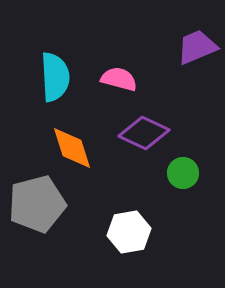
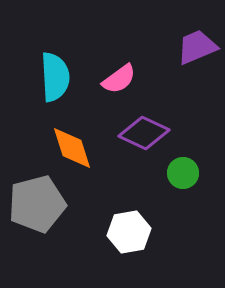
pink semicircle: rotated 129 degrees clockwise
